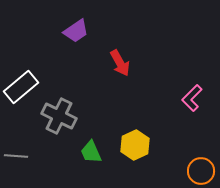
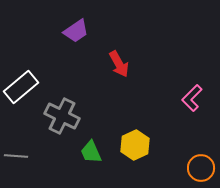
red arrow: moved 1 px left, 1 px down
gray cross: moved 3 px right
orange circle: moved 3 px up
